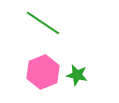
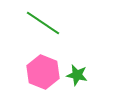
pink hexagon: rotated 16 degrees counterclockwise
